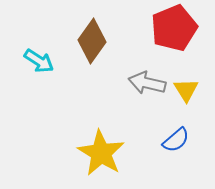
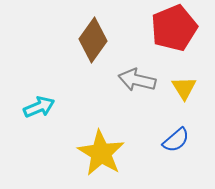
brown diamond: moved 1 px right, 1 px up
cyan arrow: moved 46 px down; rotated 56 degrees counterclockwise
gray arrow: moved 10 px left, 3 px up
yellow triangle: moved 2 px left, 2 px up
